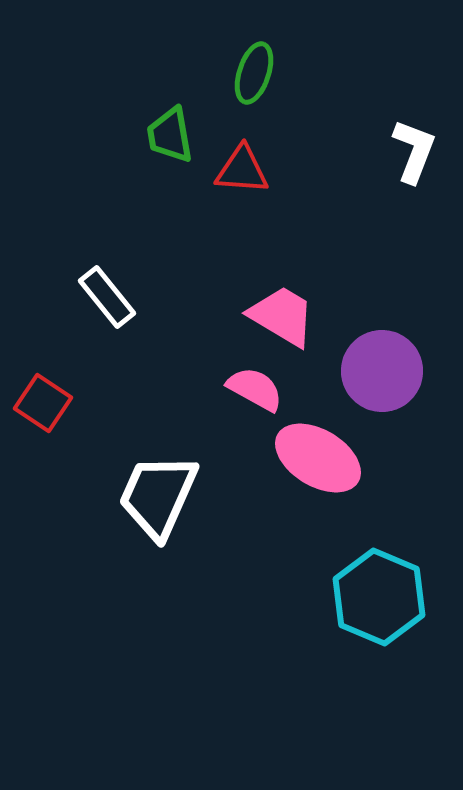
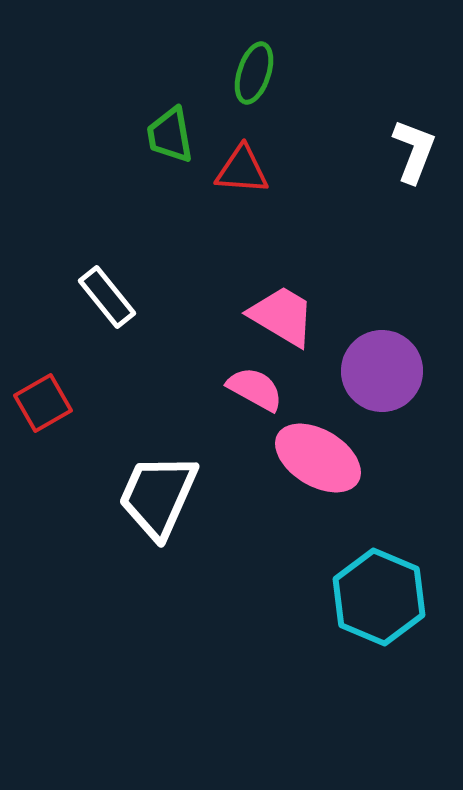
red square: rotated 26 degrees clockwise
